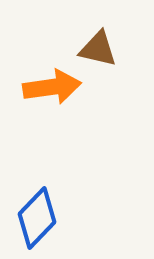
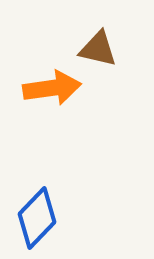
orange arrow: moved 1 px down
